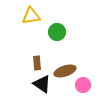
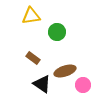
brown rectangle: moved 4 px left, 5 px up; rotated 48 degrees counterclockwise
